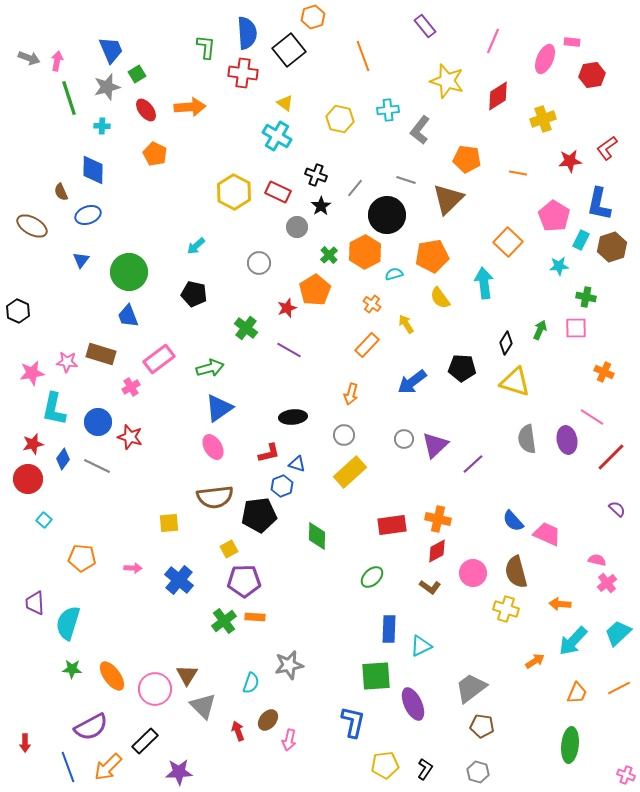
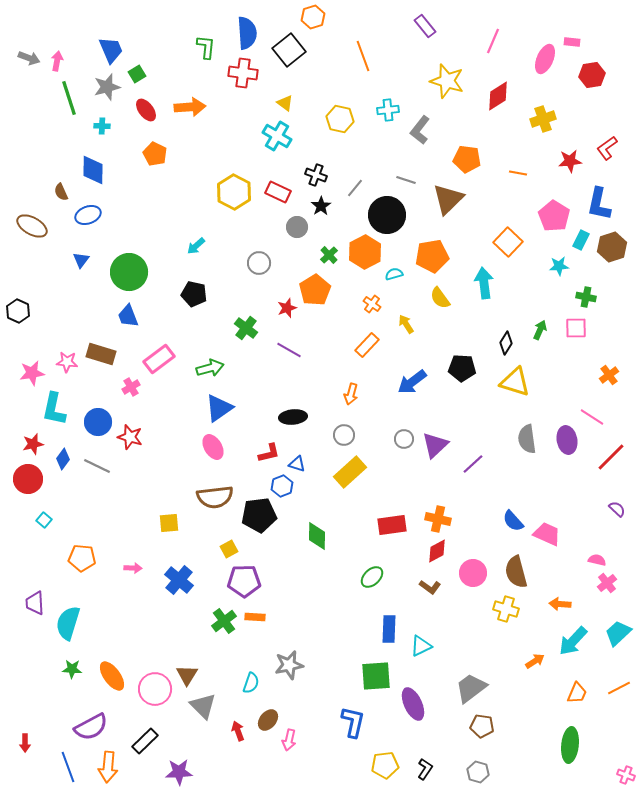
orange cross at (604, 372): moved 5 px right, 3 px down; rotated 30 degrees clockwise
orange arrow at (108, 767): rotated 40 degrees counterclockwise
